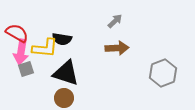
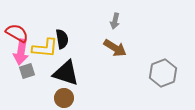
gray arrow: rotated 147 degrees clockwise
black semicircle: rotated 108 degrees counterclockwise
brown arrow: moved 2 px left; rotated 35 degrees clockwise
gray square: moved 1 px right, 2 px down
